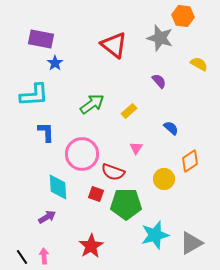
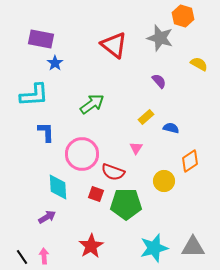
orange hexagon: rotated 10 degrees clockwise
yellow rectangle: moved 17 px right, 6 px down
blue semicircle: rotated 28 degrees counterclockwise
yellow circle: moved 2 px down
cyan star: moved 1 px left, 13 px down
gray triangle: moved 2 px right, 4 px down; rotated 30 degrees clockwise
